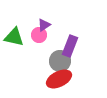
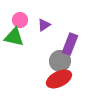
pink circle: moved 19 px left, 15 px up
purple rectangle: moved 2 px up
